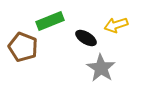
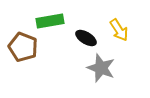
green rectangle: rotated 12 degrees clockwise
yellow arrow: moved 3 px right, 5 px down; rotated 105 degrees counterclockwise
gray star: rotated 12 degrees counterclockwise
